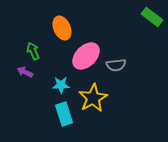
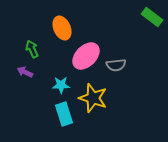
green arrow: moved 1 px left, 2 px up
yellow star: rotated 24 degrees counterclockwise
